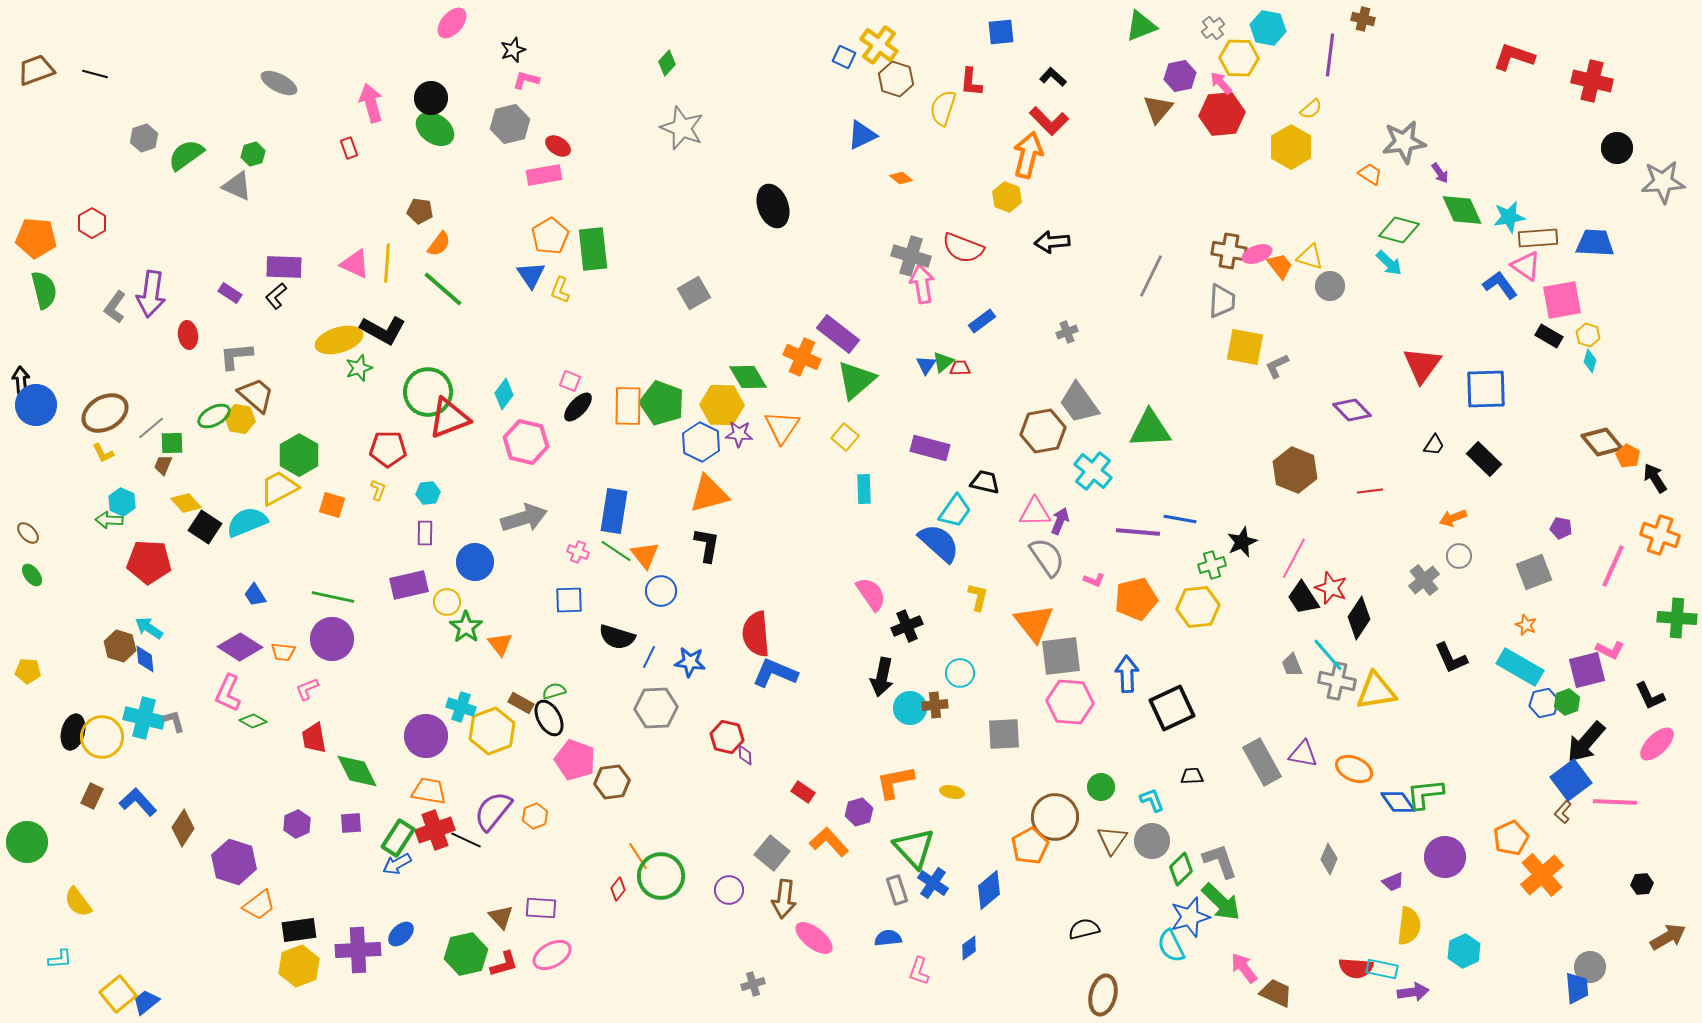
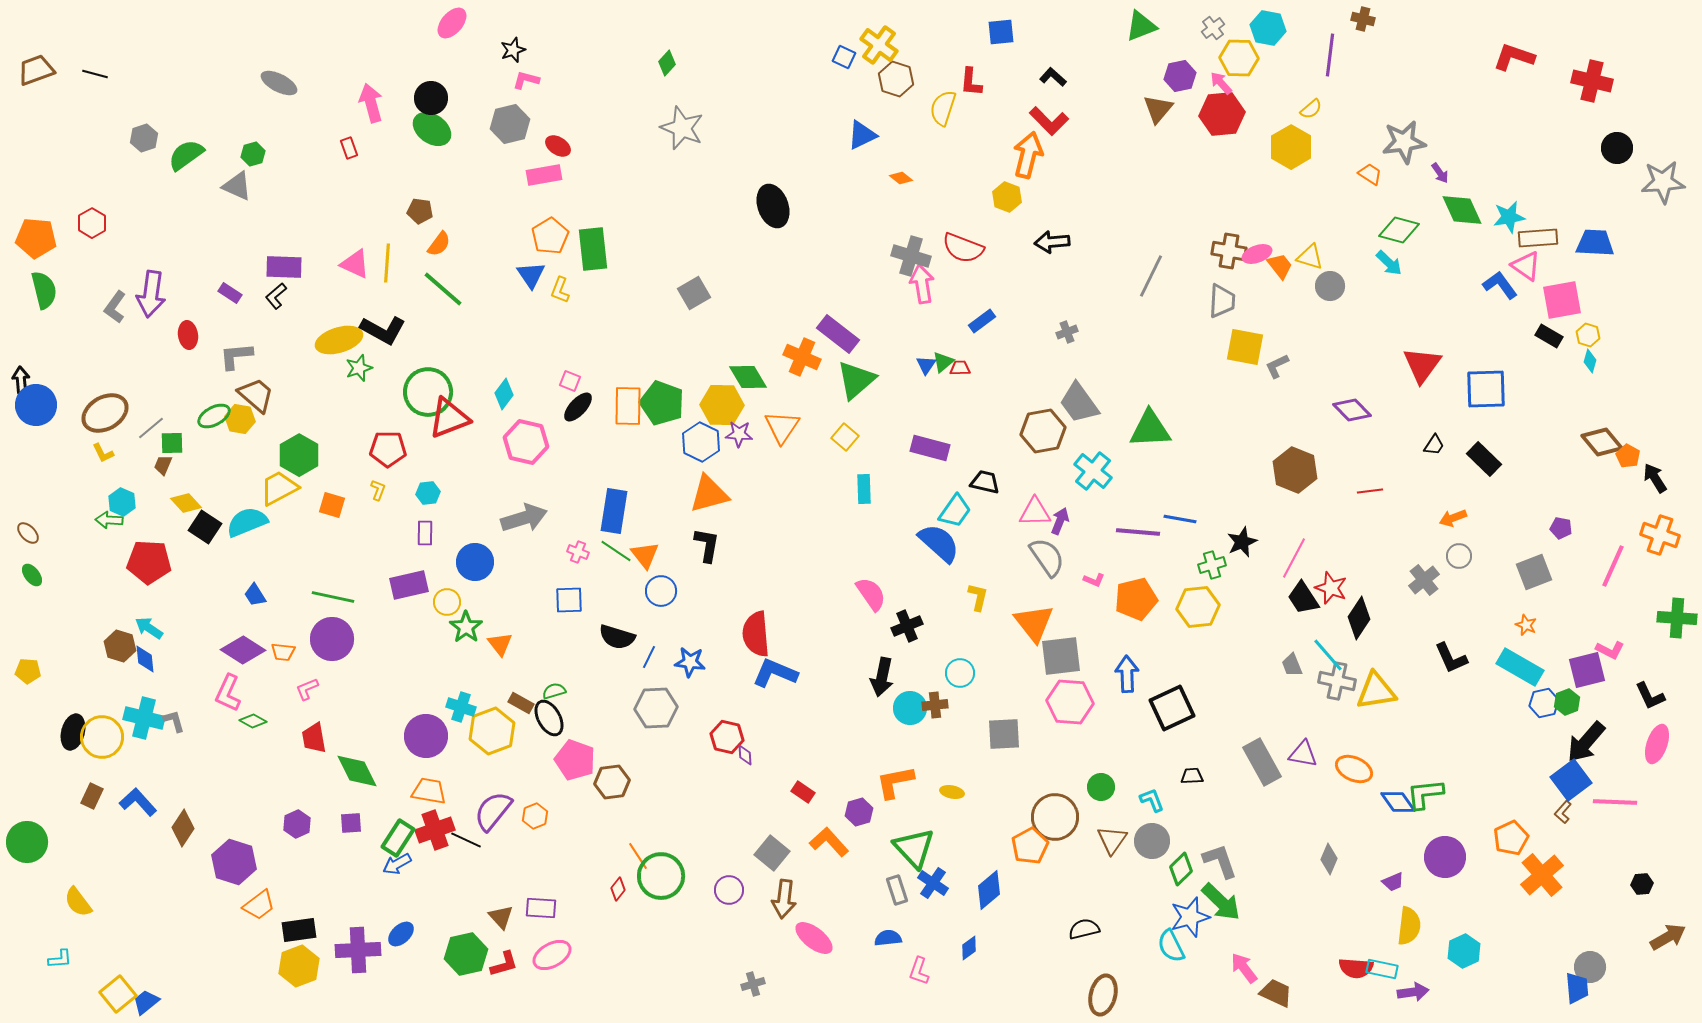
green ellipse at (435, 129): moved 3 px left
purple diamond at (240, 647): moved 3 px right, 3 px down
pink ellipse at (1657, 744): rotated 27 degrees counterclockwise
